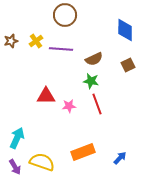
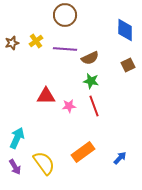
brown star: moved 1 px right, 2 px down
purple line: moved 4 px right
brown semicircle: moved 4 px left, 1 px up
red line: moved 3 px left, 2 px down
orange rectangle: rotated 15 degrees counterclockwise
yellow semicircle: moved 2 px right, 1 px down; rotated 35 degrees clockwise
